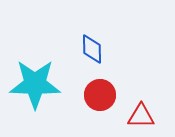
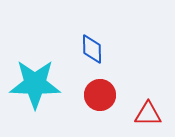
red triangle: moved 7 px right, 2 px up
